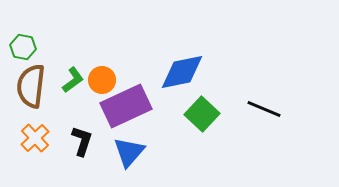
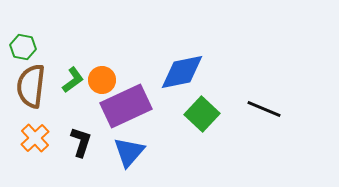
black L-shape: moved 1 px left, 1 px down
